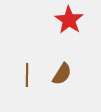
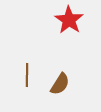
brown semicircle: moved 2 px left, 10 px down
